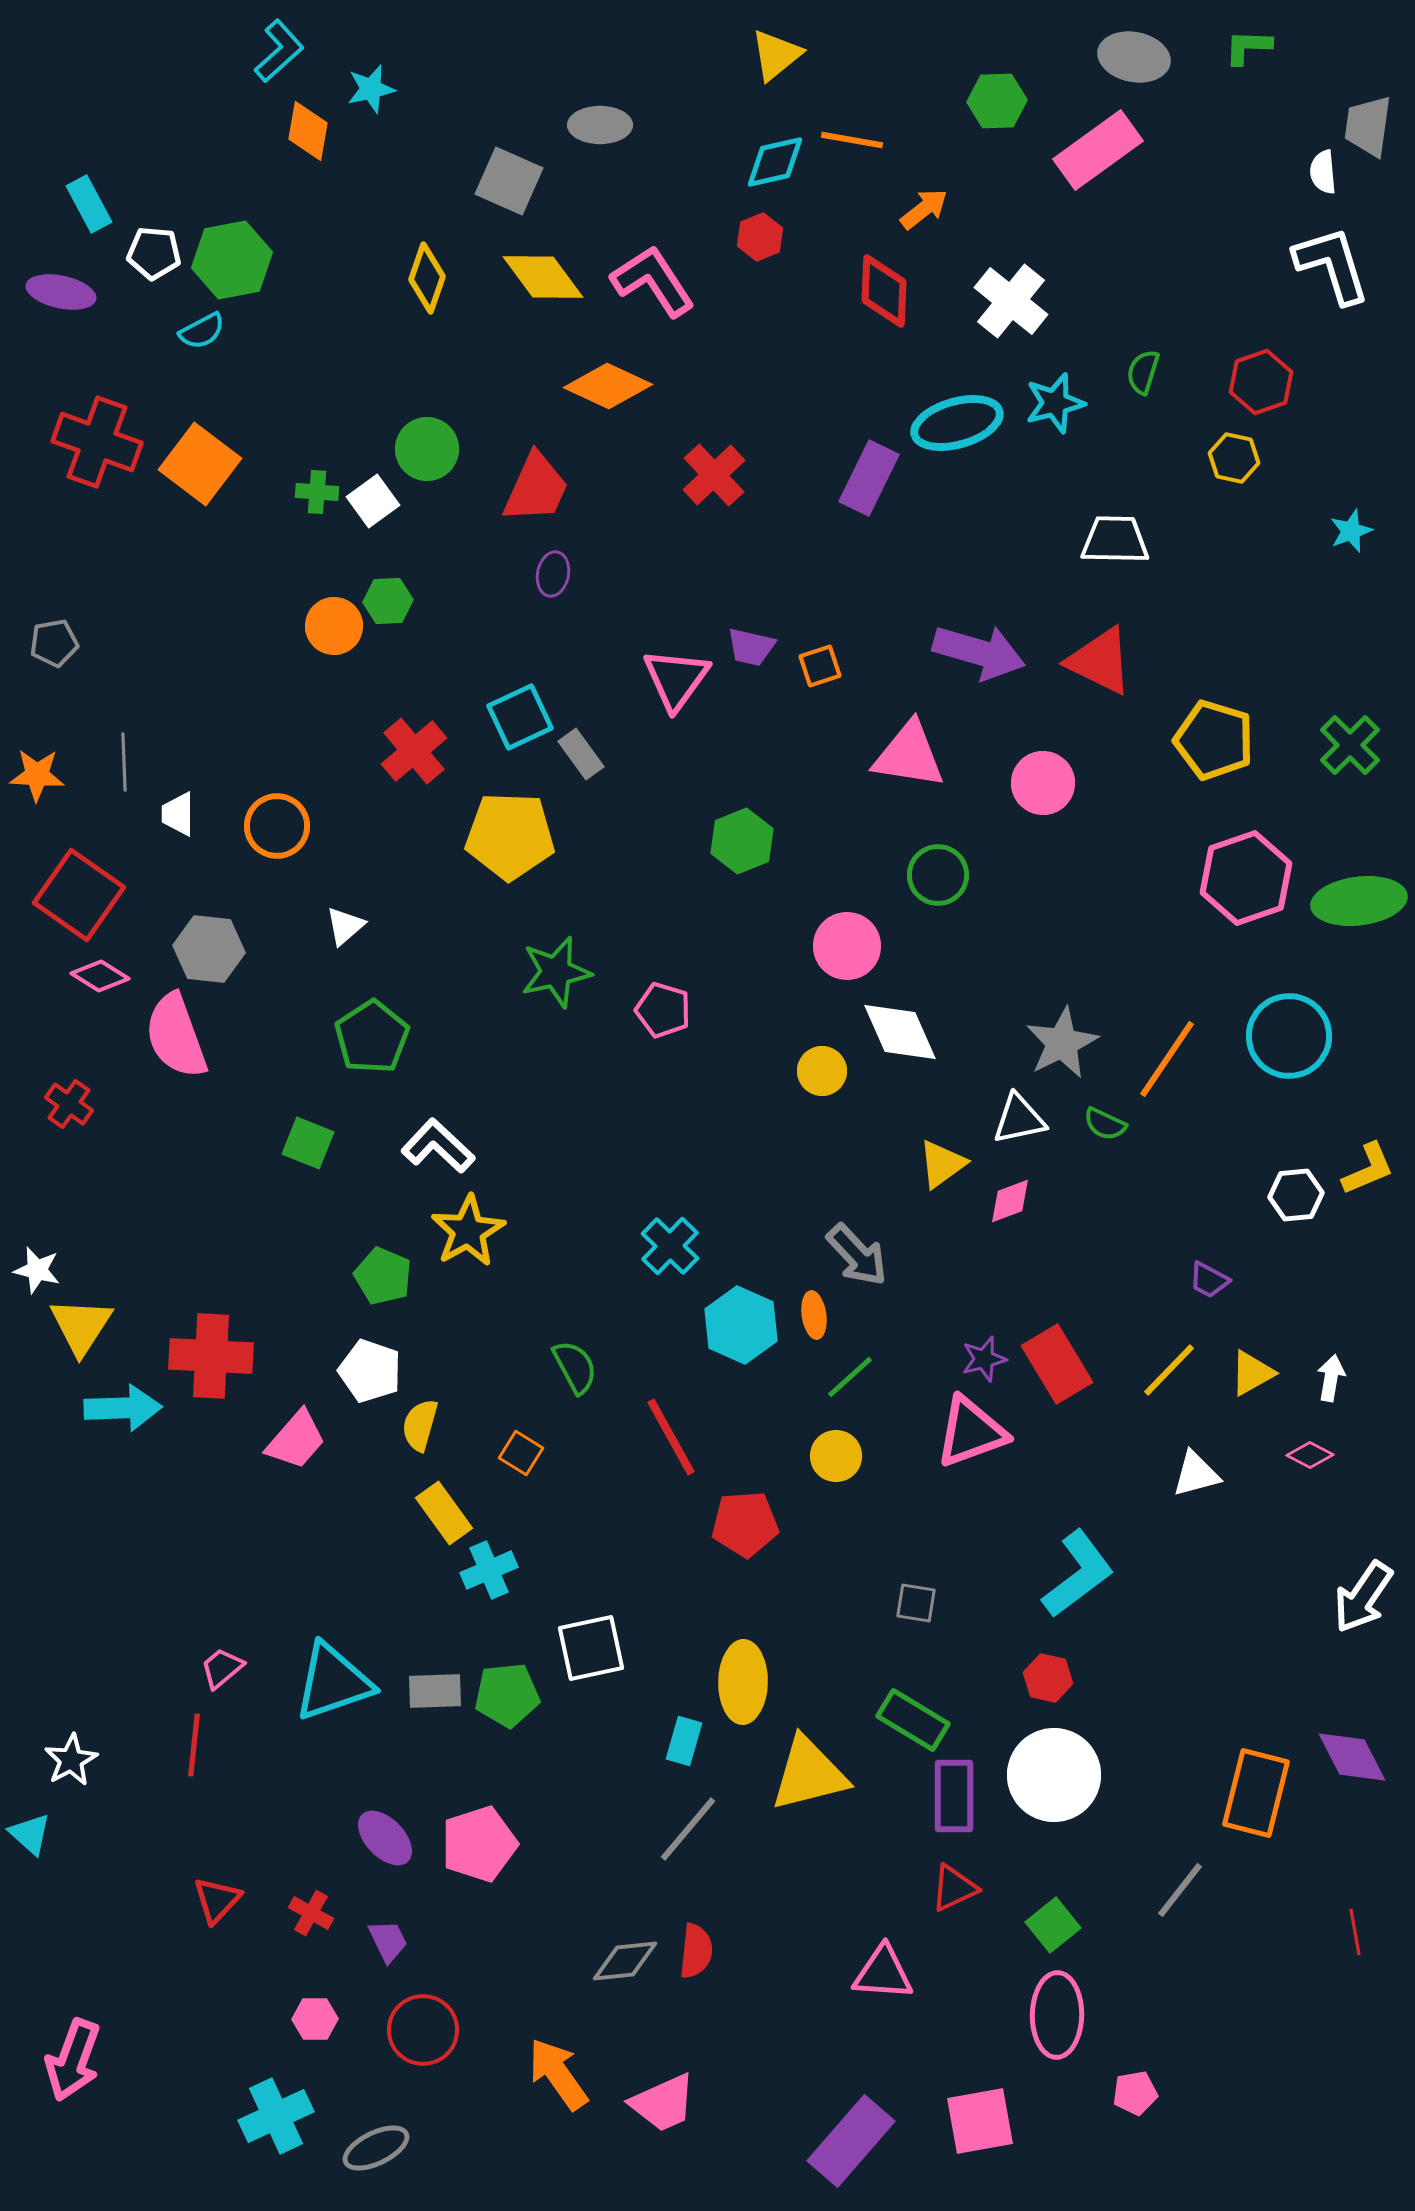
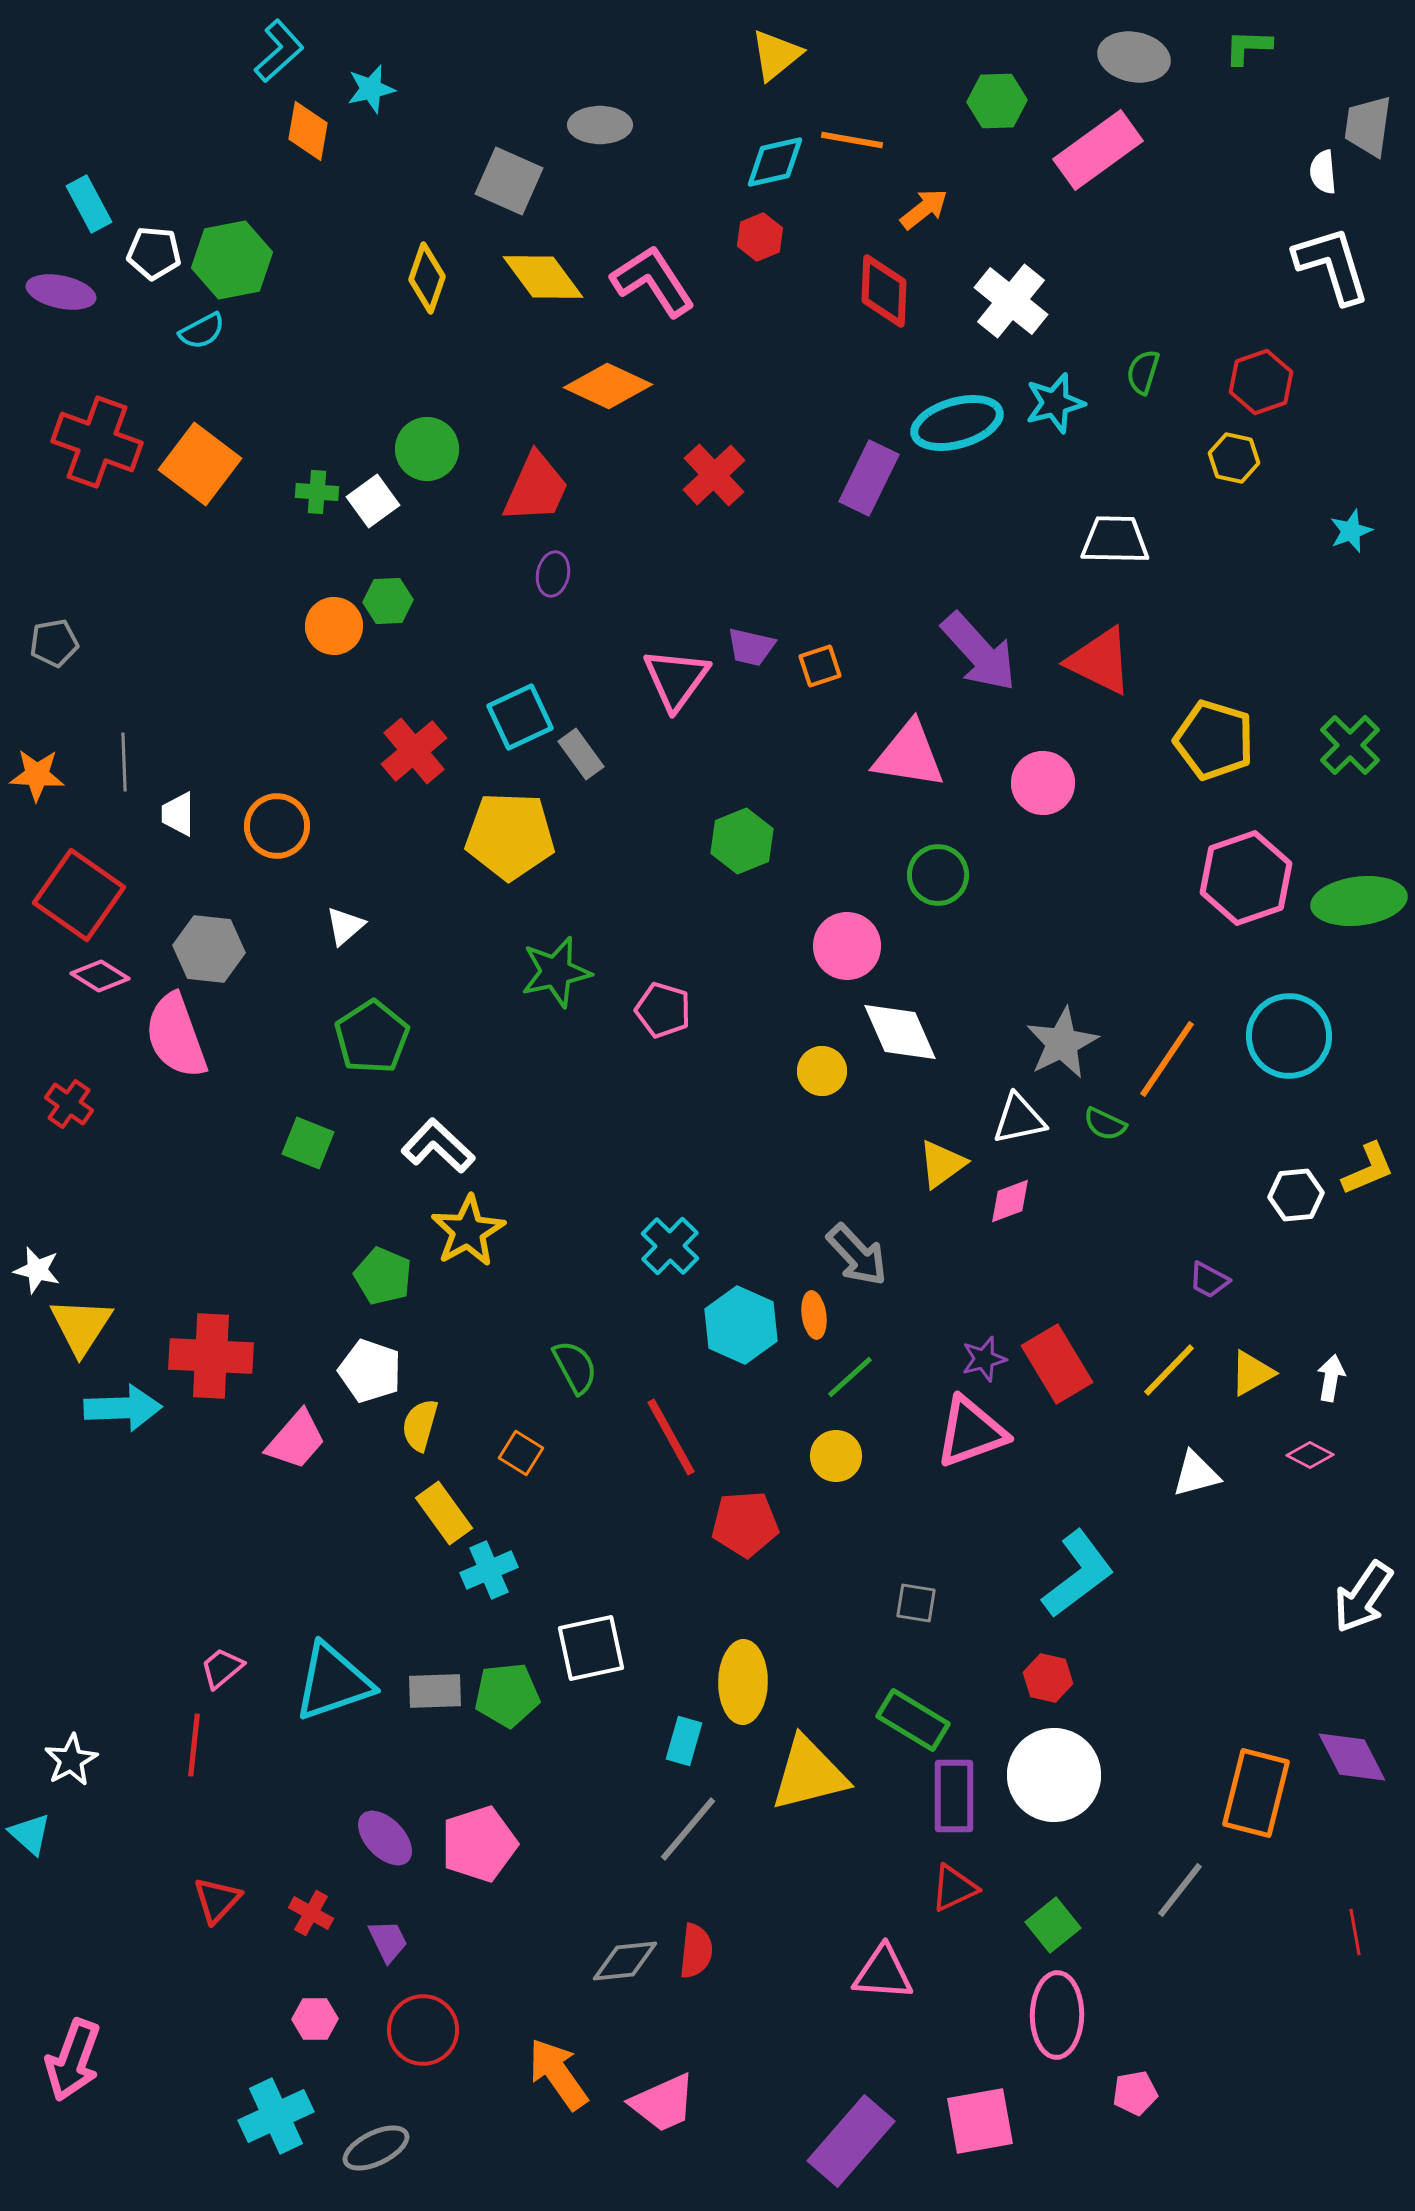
purple arrow at (979, 652): rotated 32 degrees clockwise
